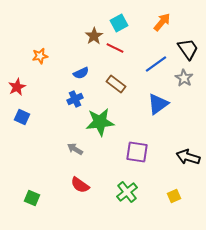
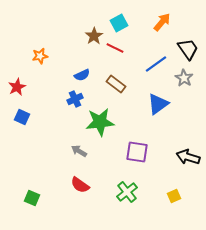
blue semicircle: moved 1 px right, 2 px down
gray arrow: moved 4 px right, 2 px down
